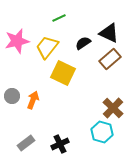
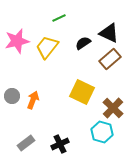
yellow square: moved 19 px right, 19 px down
